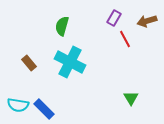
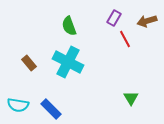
green semicircle: moved 7 px right; rotated 36 degrees counterclockwise
cyan cross: moved 2 px left
blue rectangle: moved 7 px right
